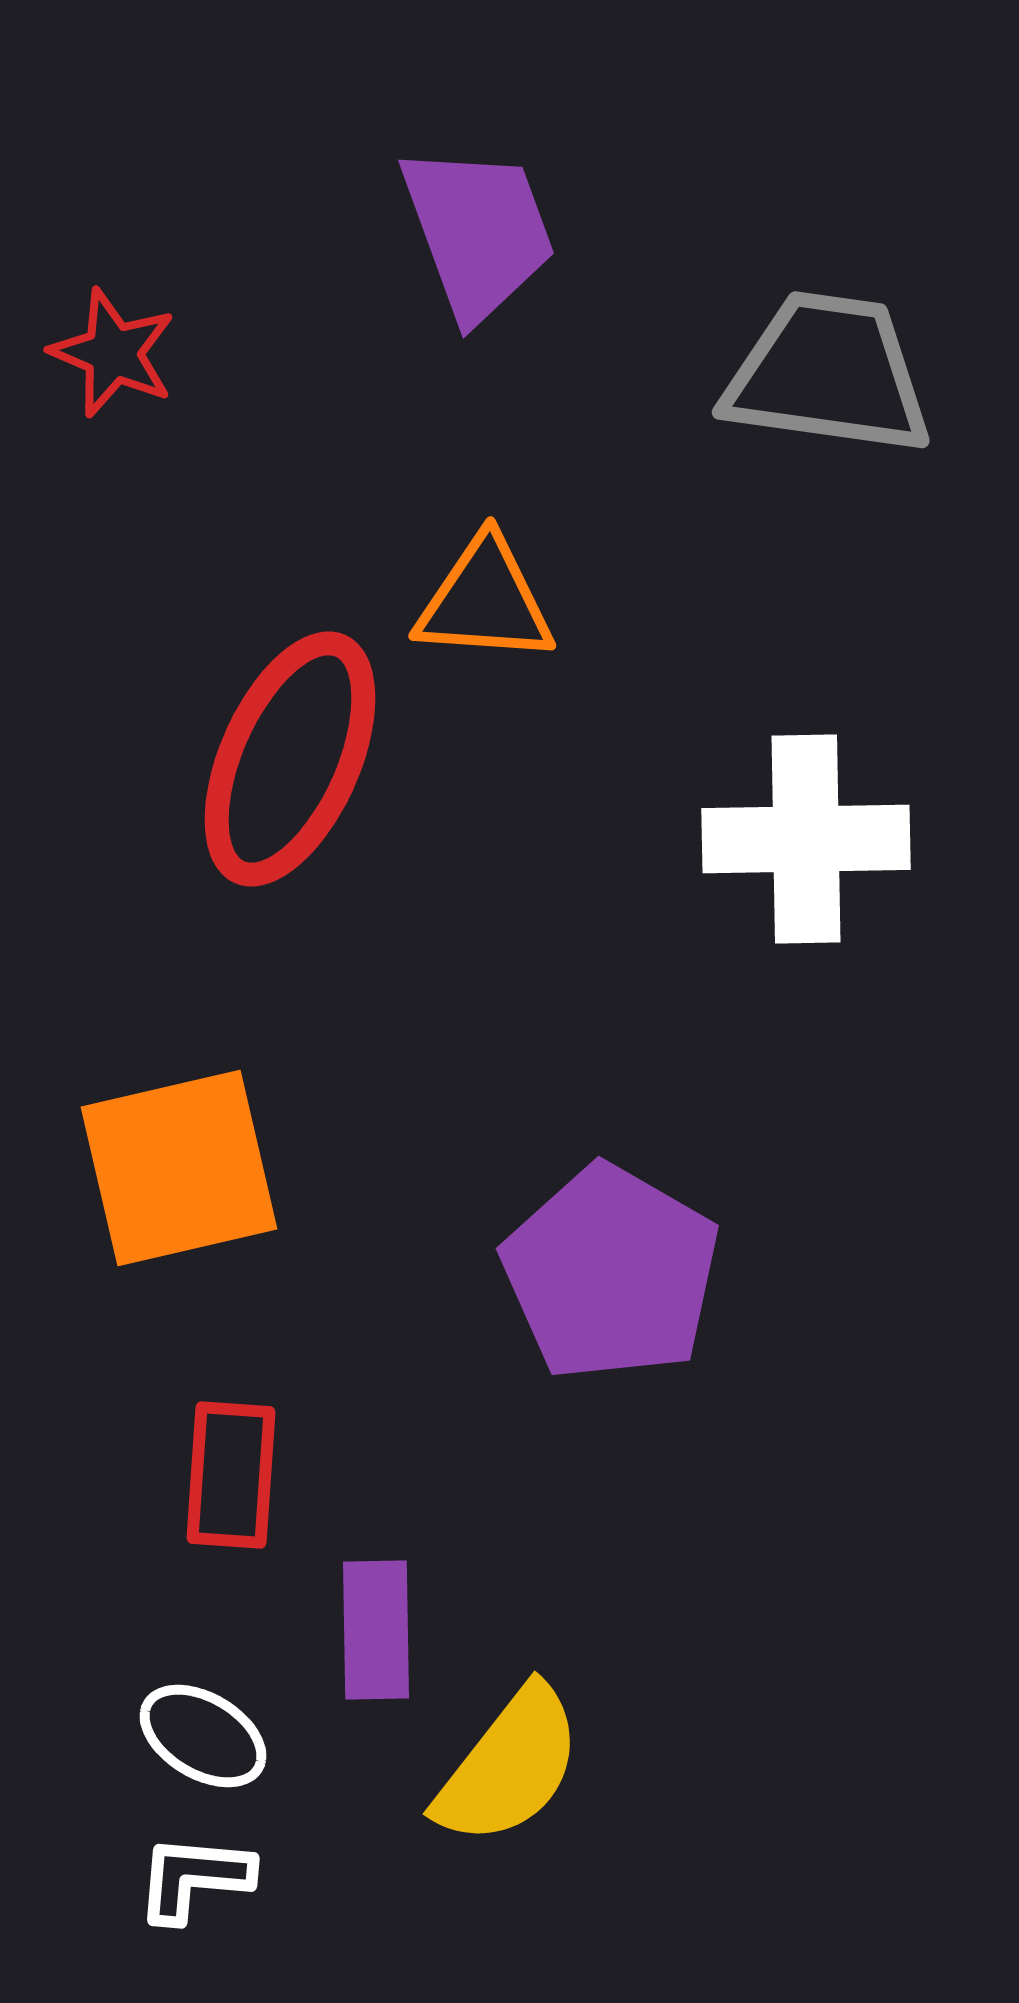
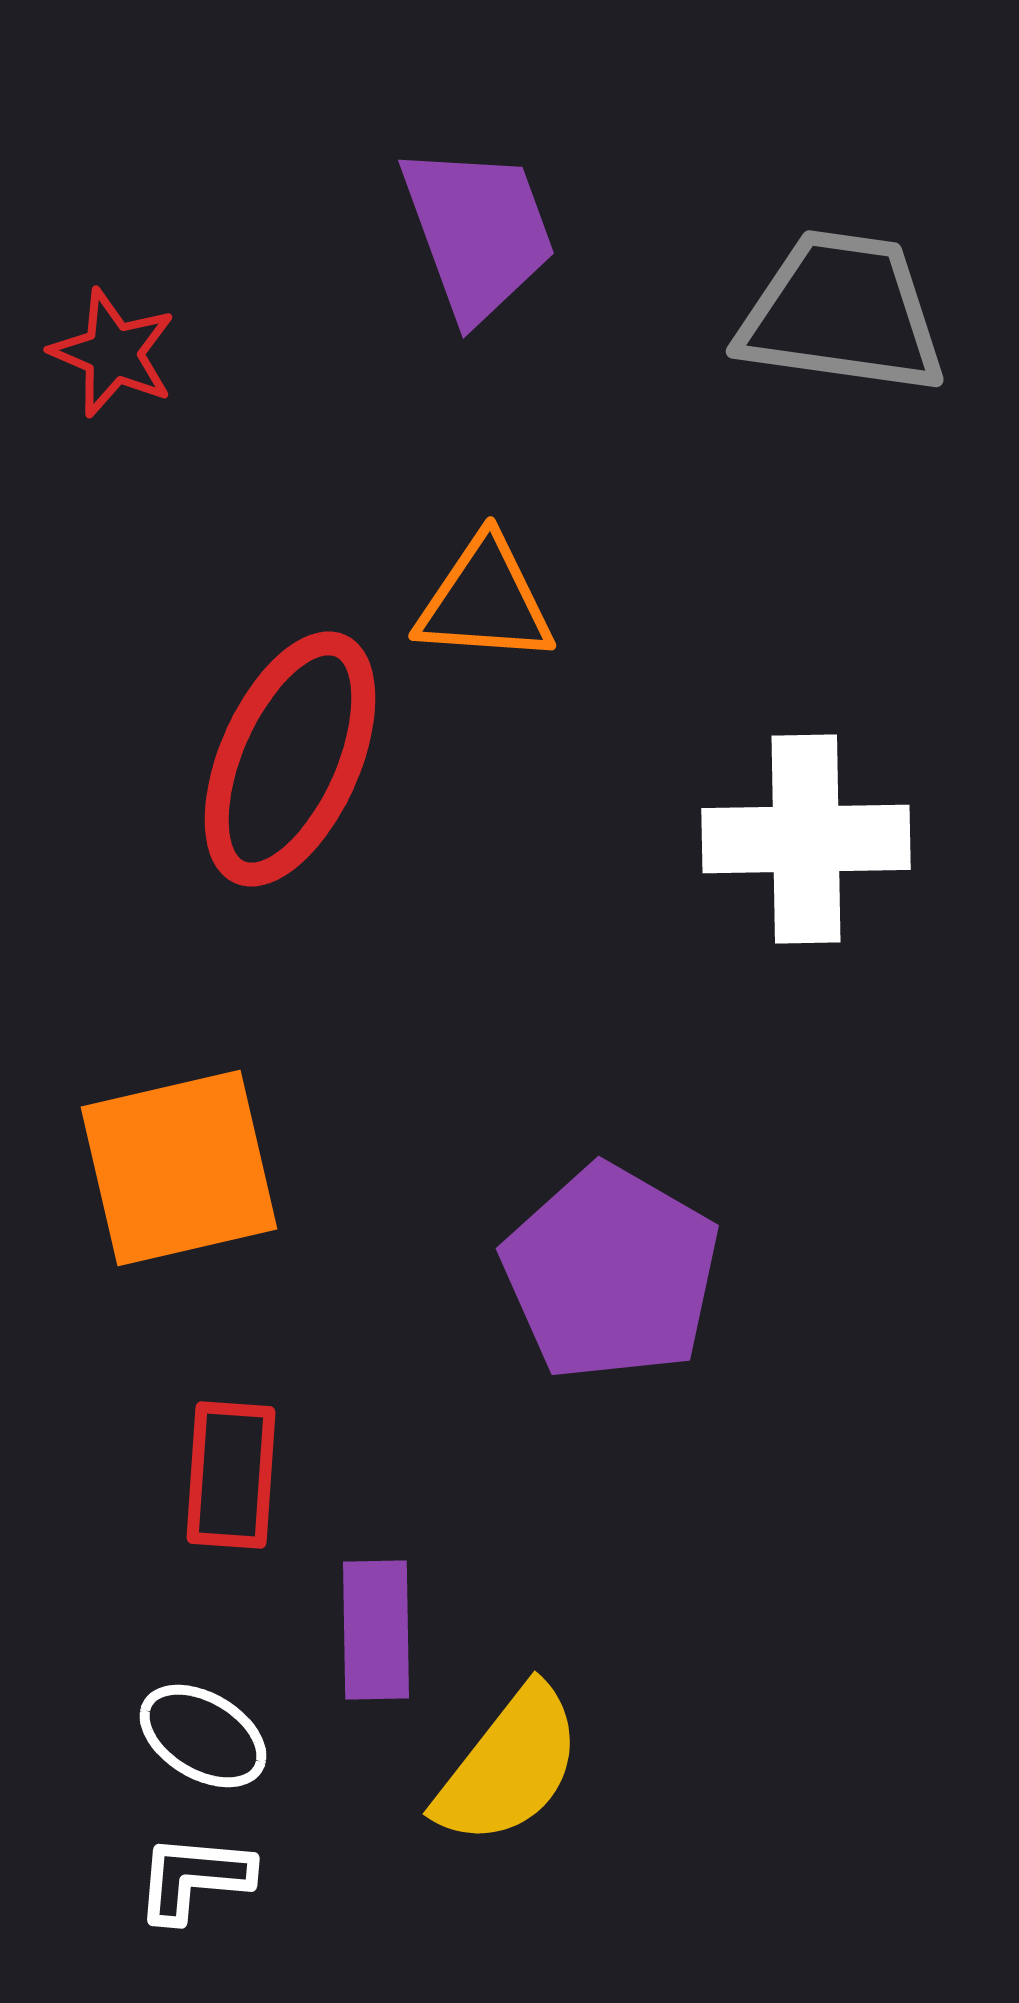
gray trapezoid: moved 14 px right, 61 px up
